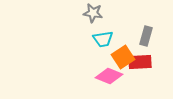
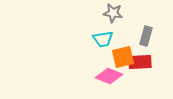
gray star: moved 20 px right
orange square: rotated 20 degrees clockwise
